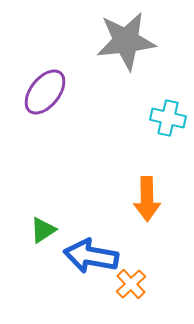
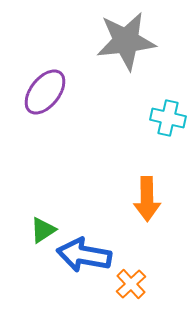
blue arrow: moved 7 px left, 1 px up
